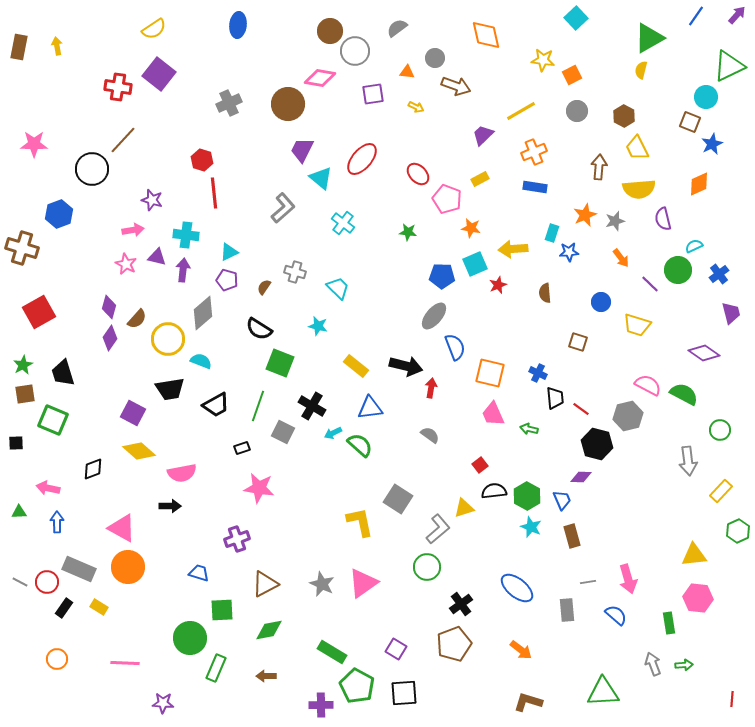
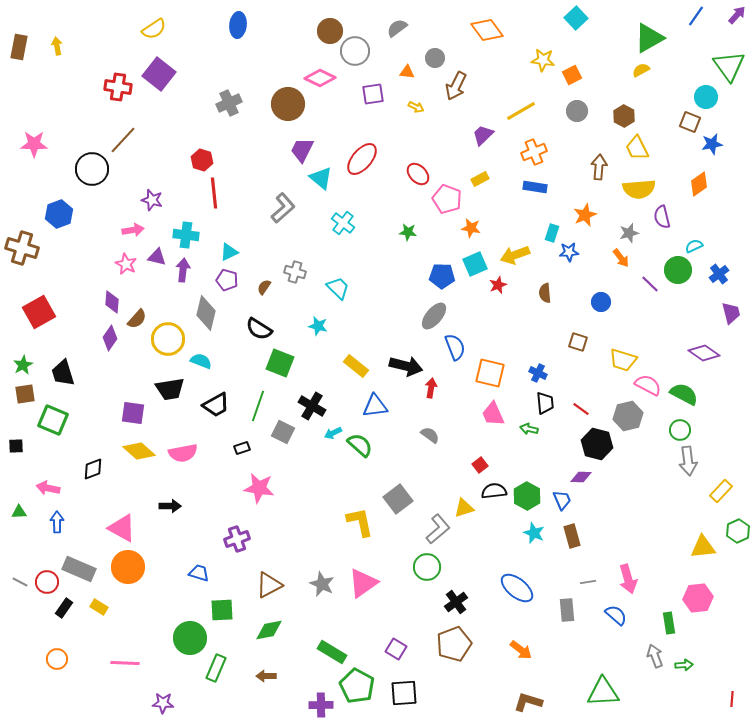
orange diamond at (486, 35): moved 1 px right, 5 px up; rotated 24 degrees counterclockwise
green triangle at (729, 66): rotated 40 degrees counterclockwise
yellow semicircle at (641, 70): rotated 48 degrees clockwise
pink diamond at (320, 78): rotated 16 degrees clockwise
brown arrow at (456, 86): rotated 96 degrees clockwise
blue star at (712, 144): rotated 15 degrees clockwise
orange diamond at (699, 184): rotated 10 degrees counterclockwise
purple semicircle at (663, 219): moved 1 px left, 2 px up
gray star at (615, 221): moved 14 px right, 12 px down
yellow arrow at (513, 249): moved 2 px right, 6 px down; rotated 16 degrees counterclockwise
purple diamond at (109, 307): moved 3 px right, 5 px up; rotated 10 degrees counterclockwise
gray diamond at (203, 313): moved 3 px right; rotated 36 degrees counterclockwise
yellow trapezoid at (637, 325): moved 14 px left, 35 px down
black trapezoid at (555, 398): moved 10 px left, 5 px down
blue triangle at (370, 408): moved 5 px right, 2 px up
purple square at (133, 413): rotated 20 degrees counterclockwise
green circle at (720, 430): moved 40 px left
black square at (16, 443): moved 3 px down
pink semicircle at (182, 473): moved 1 px right, 20 px up
gray square at (398, 499): rotated 20 degrees clockwise
cyan star at (531, 527): moved 3 px right, 6 px down
yellow triangle at (694, 555): moved 9 px right, 8 px up
brown triangle at (265, 584): moved 4 px right, 1 px down
pink hexagon at (698, 598): rotated 12 degrees counterclockwise
black cross at (461, 604): moved 5 px left, 2 px up
gray arrow at (653, 664): moved 2 px right, 8 px up
